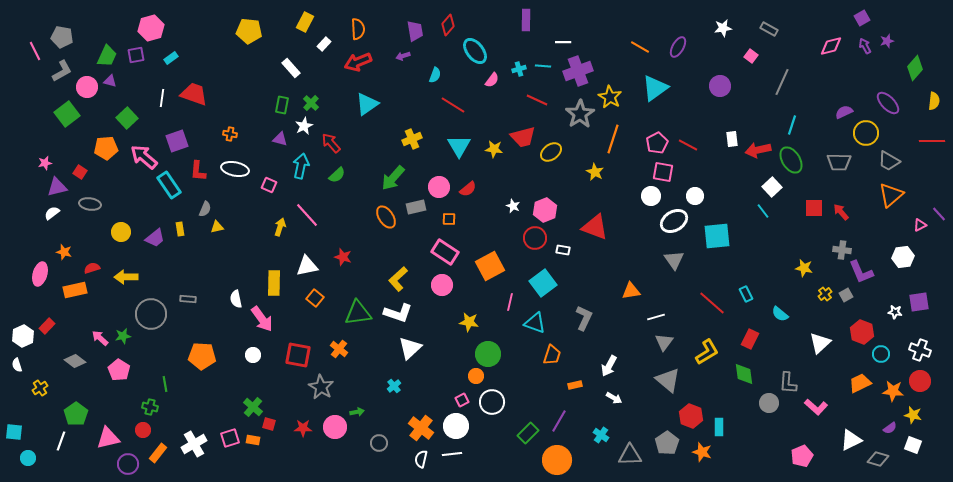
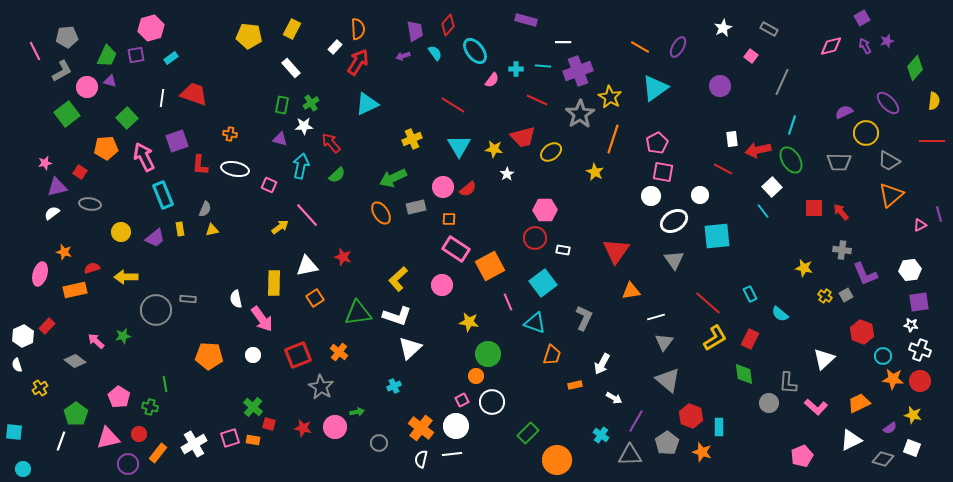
purple rectangle at (526, 20): rotated 75 degrees counterclockwise
yellow rectangle at (305, 22): moved 13 px left, 7 px down
white star at (723, 28): rotated 18 degrees counterclockwise
yellow pentagon at (249, 31): moved 5 px down
gray pentagon at (62, 37): moved 5 px right; rotated 15 degrees counterclockwise
white rectangle at (324, 44): moved 11 px right, 3 px down
red arrow at (358, 62): rotated 144 degrees clockwise
cyan cross at (519, 69): moved 3 px left; rotated 16 degrees clockwise
cyan semicircle at (435, 75): moved 22 px up; rotated 56 degrees counterclockwise
green cross at (311, 103): rotated 14 degrees clockwise
cyan triangle at (367, 104): rotated 10 degrees clockwise
white star at (304, 126): rotated 24 degrees clockwise
red line at (688, 145): moved 35 px right, 24 px down
pink arrow at (144, 157): rotated 24 degrees clockwise
red L-shape at (198, 171): moved 2 px right, 6 px up
green arrow at (393, 178): rotated 24 degrees clockwise
cyan rectangle at (169, 185): moved 6 px left, 10 px down; rotated 12 degrees clockwise
pink circle at (439, 187): moved 4 px right
white circle at (695, 196): moved 5 px right, 1 px up
white star at (513, 206): moved 6 px left, 32 px up; rotated 16 degrees clockwise
pink hexagon at (545, 210): rotated 20 degrees clockwise
purple line at (939, 214): rotated 28 degrees clockwise
orange ellipse at (386, 217): moved 5 px left, 4 px up
yellow triangle at (217, 227): moved 5 px left, 3 px down
yellow arrow at (280, 227): rotated 36 degrees clockwise
red triangle at (595, 227): moved 21 px right, 24 px down; rotated 44 degrees clockwise
pink rectangle at (445, 252): moved 11 px right, 3 px up
white hexagon at (903, 257): moved 7 px right, 13 px down
purple L-shape at (861, 272): moved 4 px right, 2 px down
cyan rectangle at (746, 294): moved 4 px right
yellow cross at (825, 294): moved 2 px down; rotated 16 degrees counterclockwise
orange square at (315, 298): rotated 18 degrees clockwise
pink line at (510, 302): moved 2 px left; rotated 36 degrees counterclockwise
red line at (712, 303): moved 4 px left
white star at (895, 312): moved 16 px right, 13 px down
white L-shape at (398, 313): moved 1 px left, 3 px down
gray circle at (151, 314): moved 5 px right, 4 px up
pink arrow at (100, 338): moved 4 px left, 3 px down
white triangle at (820, 343): moved 4 px right, 16 px down
orange cross at (339, 349): moved 3 px down
yellow L-shape at (707, 352): moved 8 px right, 14 px up
cyan circle at (881, 354): moved 2 px right, 2 px down
red square at (298, 355): rotated 32 degrees counterclockwise
orange pentagon at (202, 356): moved 7 px right
white arrow at (609, 366): moved 7 px left, 2 px up
pink pentagon at (119, 370): moved 27 px down
orange trapezoid at (860, 383): moved 1 px left, 20 px down
cyan cross at (394, 386): rotated 16 degrees clockwise
orange star at (893, 391): moved 12 px up
purple line at (559, 421): moved 77 px right
red star at (303, 428): rotated 12 degrees clockwise
red circle at (143, 430): moved 4 px left, 4 px down
white square at (913, 445): moved 1 px left, 3 px down
cyan circle at (28, 458): moved 5 px left, 11 px down
gray diamond at (878, 459): moved 5 px right
